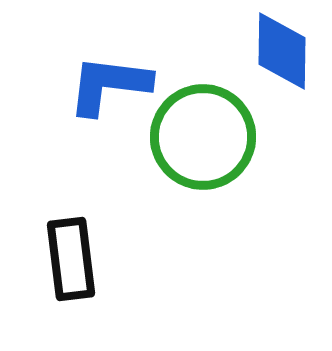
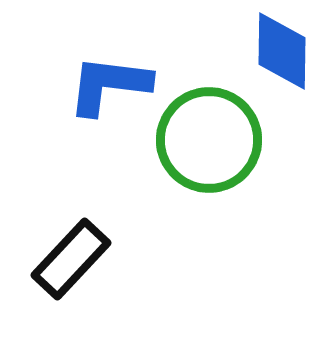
green circle: moved 6 px right, 3 px down
black rectangle: rotated 50 degrees clockwise
